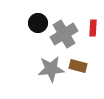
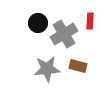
red rectangle: moved 3 px left, 7 px up
gray star: moved 4 px left
